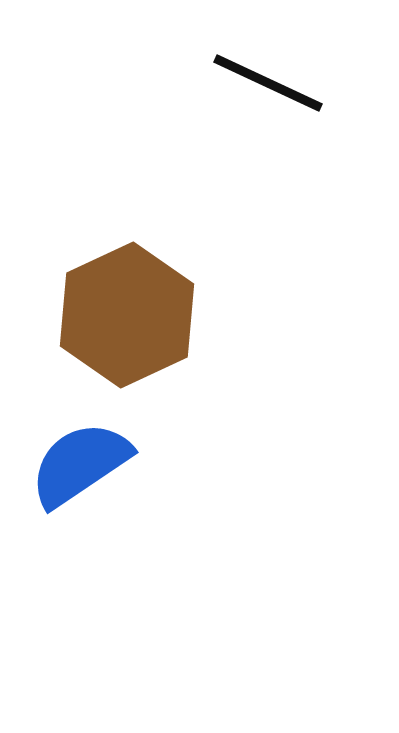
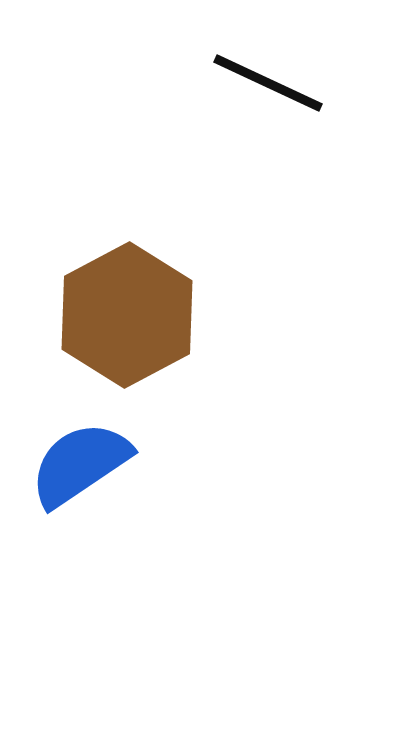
brown hexagon: rotated 3 degrees counterclockwise
